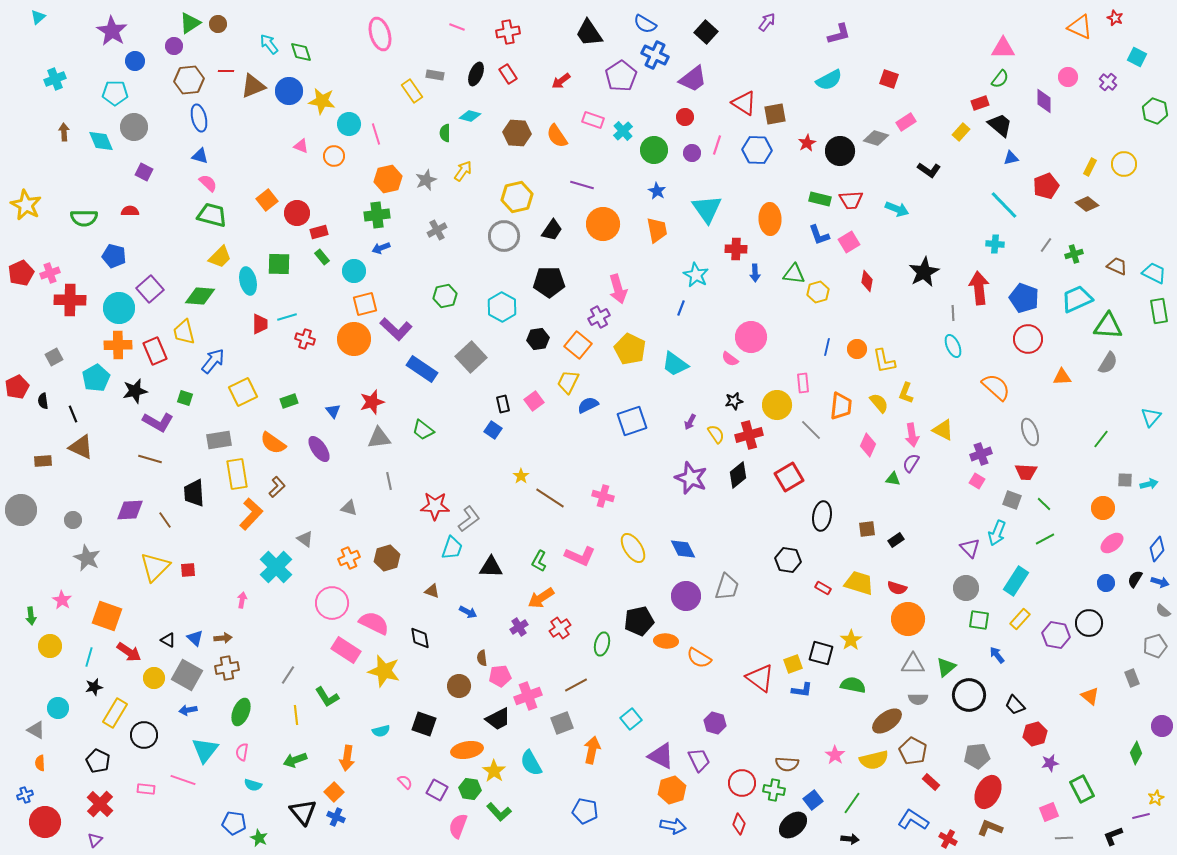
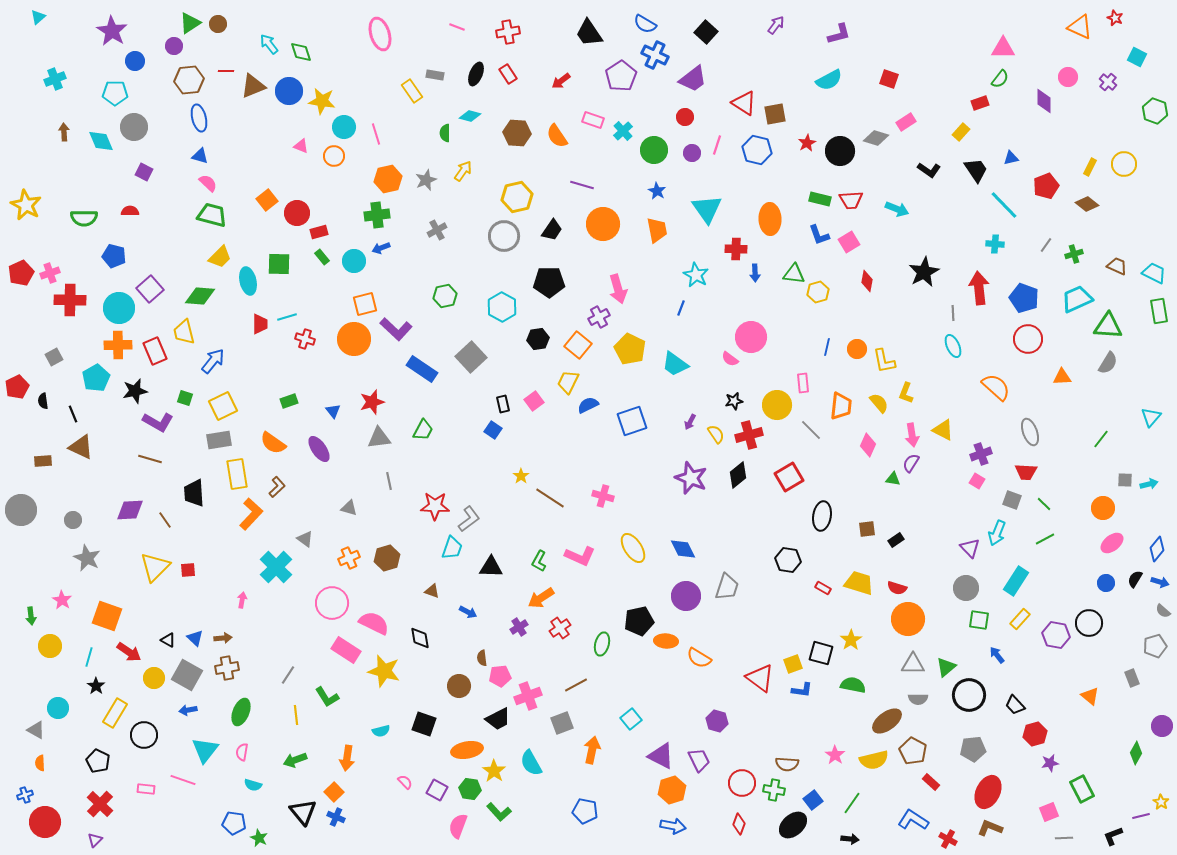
purple arrow at (767, 22): moved 9 px right, 3 px down
cyan circle at (349, 124): moved 5 px left, 3 px down
black trapezoid at (1000, 125): moved 24 px left, 45 px down; rotated 16 degrees clockwise
blue hexagon at (757, 150): rotated 12 degrees clockwise
cyan circle at (354, 271): moved 10 px up
yellow square at (243, 392): moved 20 px left, 14 px down
green trapezoid at (423, 430): rotated 100 degrees counterclockwise
black star at (94, 687): moved 2 px right, 1 px up; rotated 24 degrees counterclockwise
purple hexagon at (715, 723): moved 2 px right, 2 px up
gray pentagon at (977, 756): moved 4 px left, 7 px up
yellow star at (1156, 798): moved 5 px right, 4 px down; rotated 14 degrees counterclockwise
